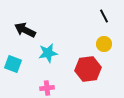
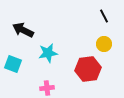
black arrow: moved 2 px left
